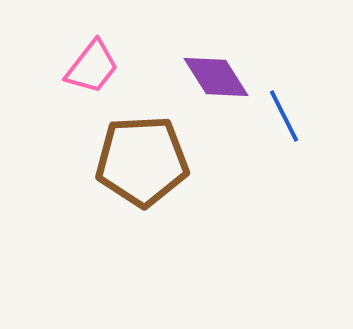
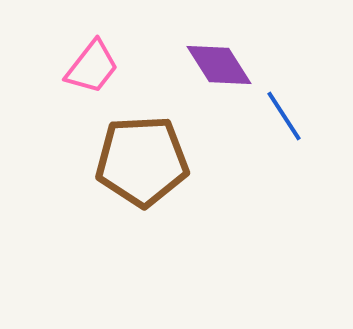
purple diamond: moved 3 px right, 12 px up
blue line: rotated 6 degrees counterclockwise
